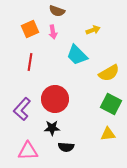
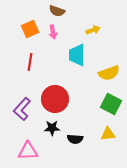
cyan trapezoid: rotated 45 degrees clockwise
yellow semicircle: rotated 10 degrees clockwise
black semicircle: moved 9 px right, 8 px up
